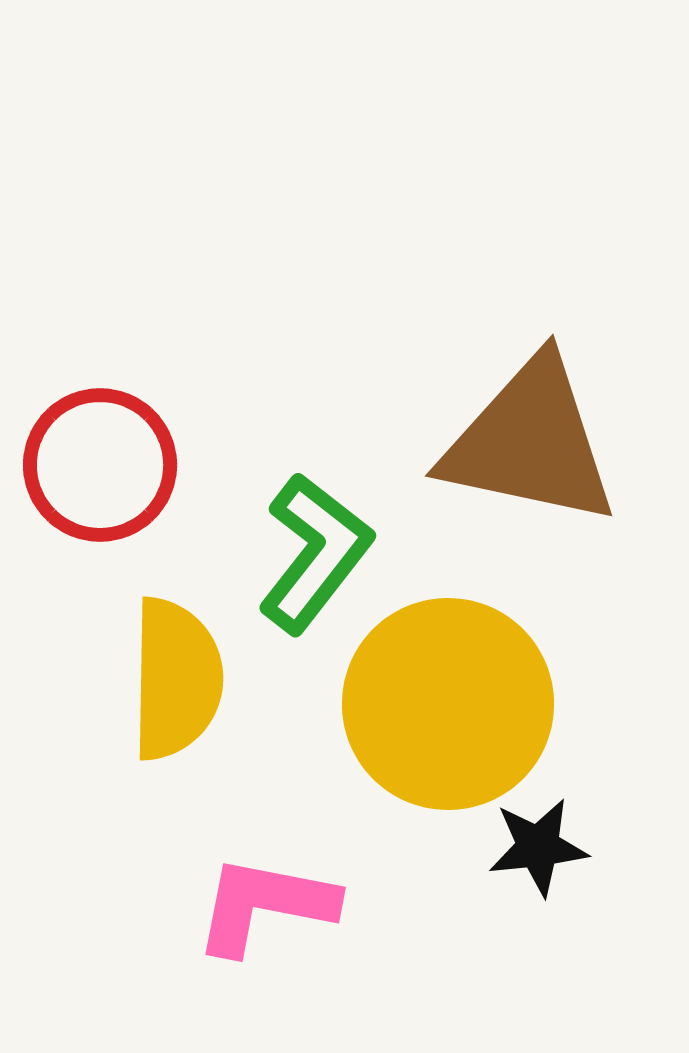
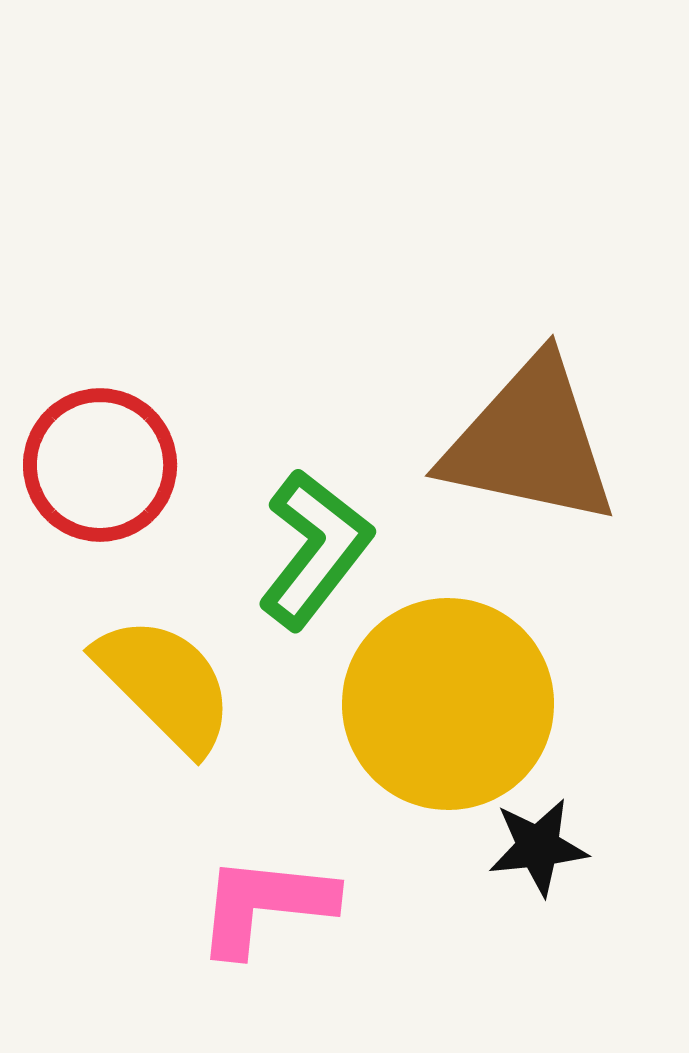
green L-shape: moved 4 px up
yellow semicircle: moved 11 px left, 5 px down; rotated 46 degrees counterclockwise
pink L-shape: rotated 5 degrees counterclockwise
